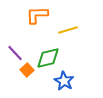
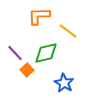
orange L-shape: moved 2 px right, 1 px down
yellow line: moved 1 px down; rotated 54 degrees clockwise
green diamond: moved 2 px left, 5 px up
blue star: moved 2 px down
